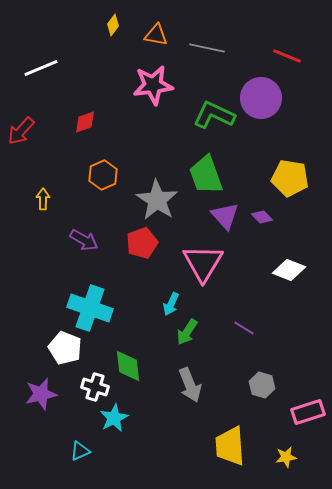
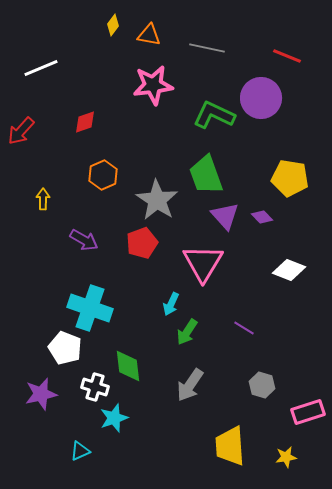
orange triangle: moved 7 px left
gray arrow: rotated 56 degrees clockwise
cyan star: rotated 8 degrees clockwise
